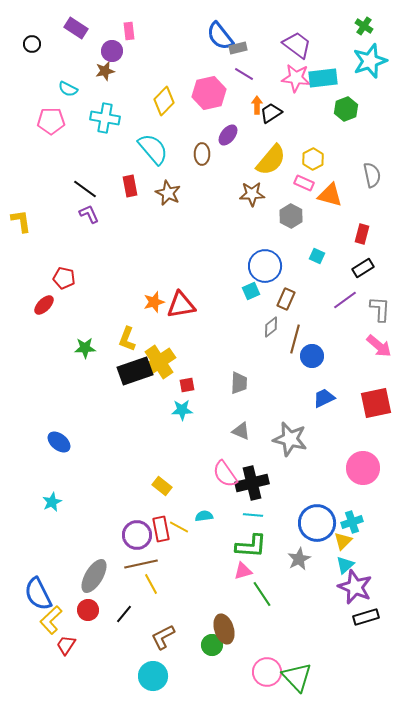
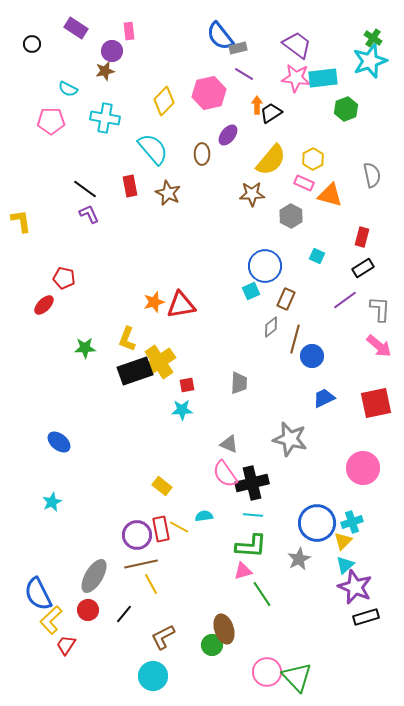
green cross at (364, 26): moved 9 px right, 12 px down
red rectangle at (362, 234): moved 3 px down
gray triangle at (241, 431): moved 12 px left, 13 px down
